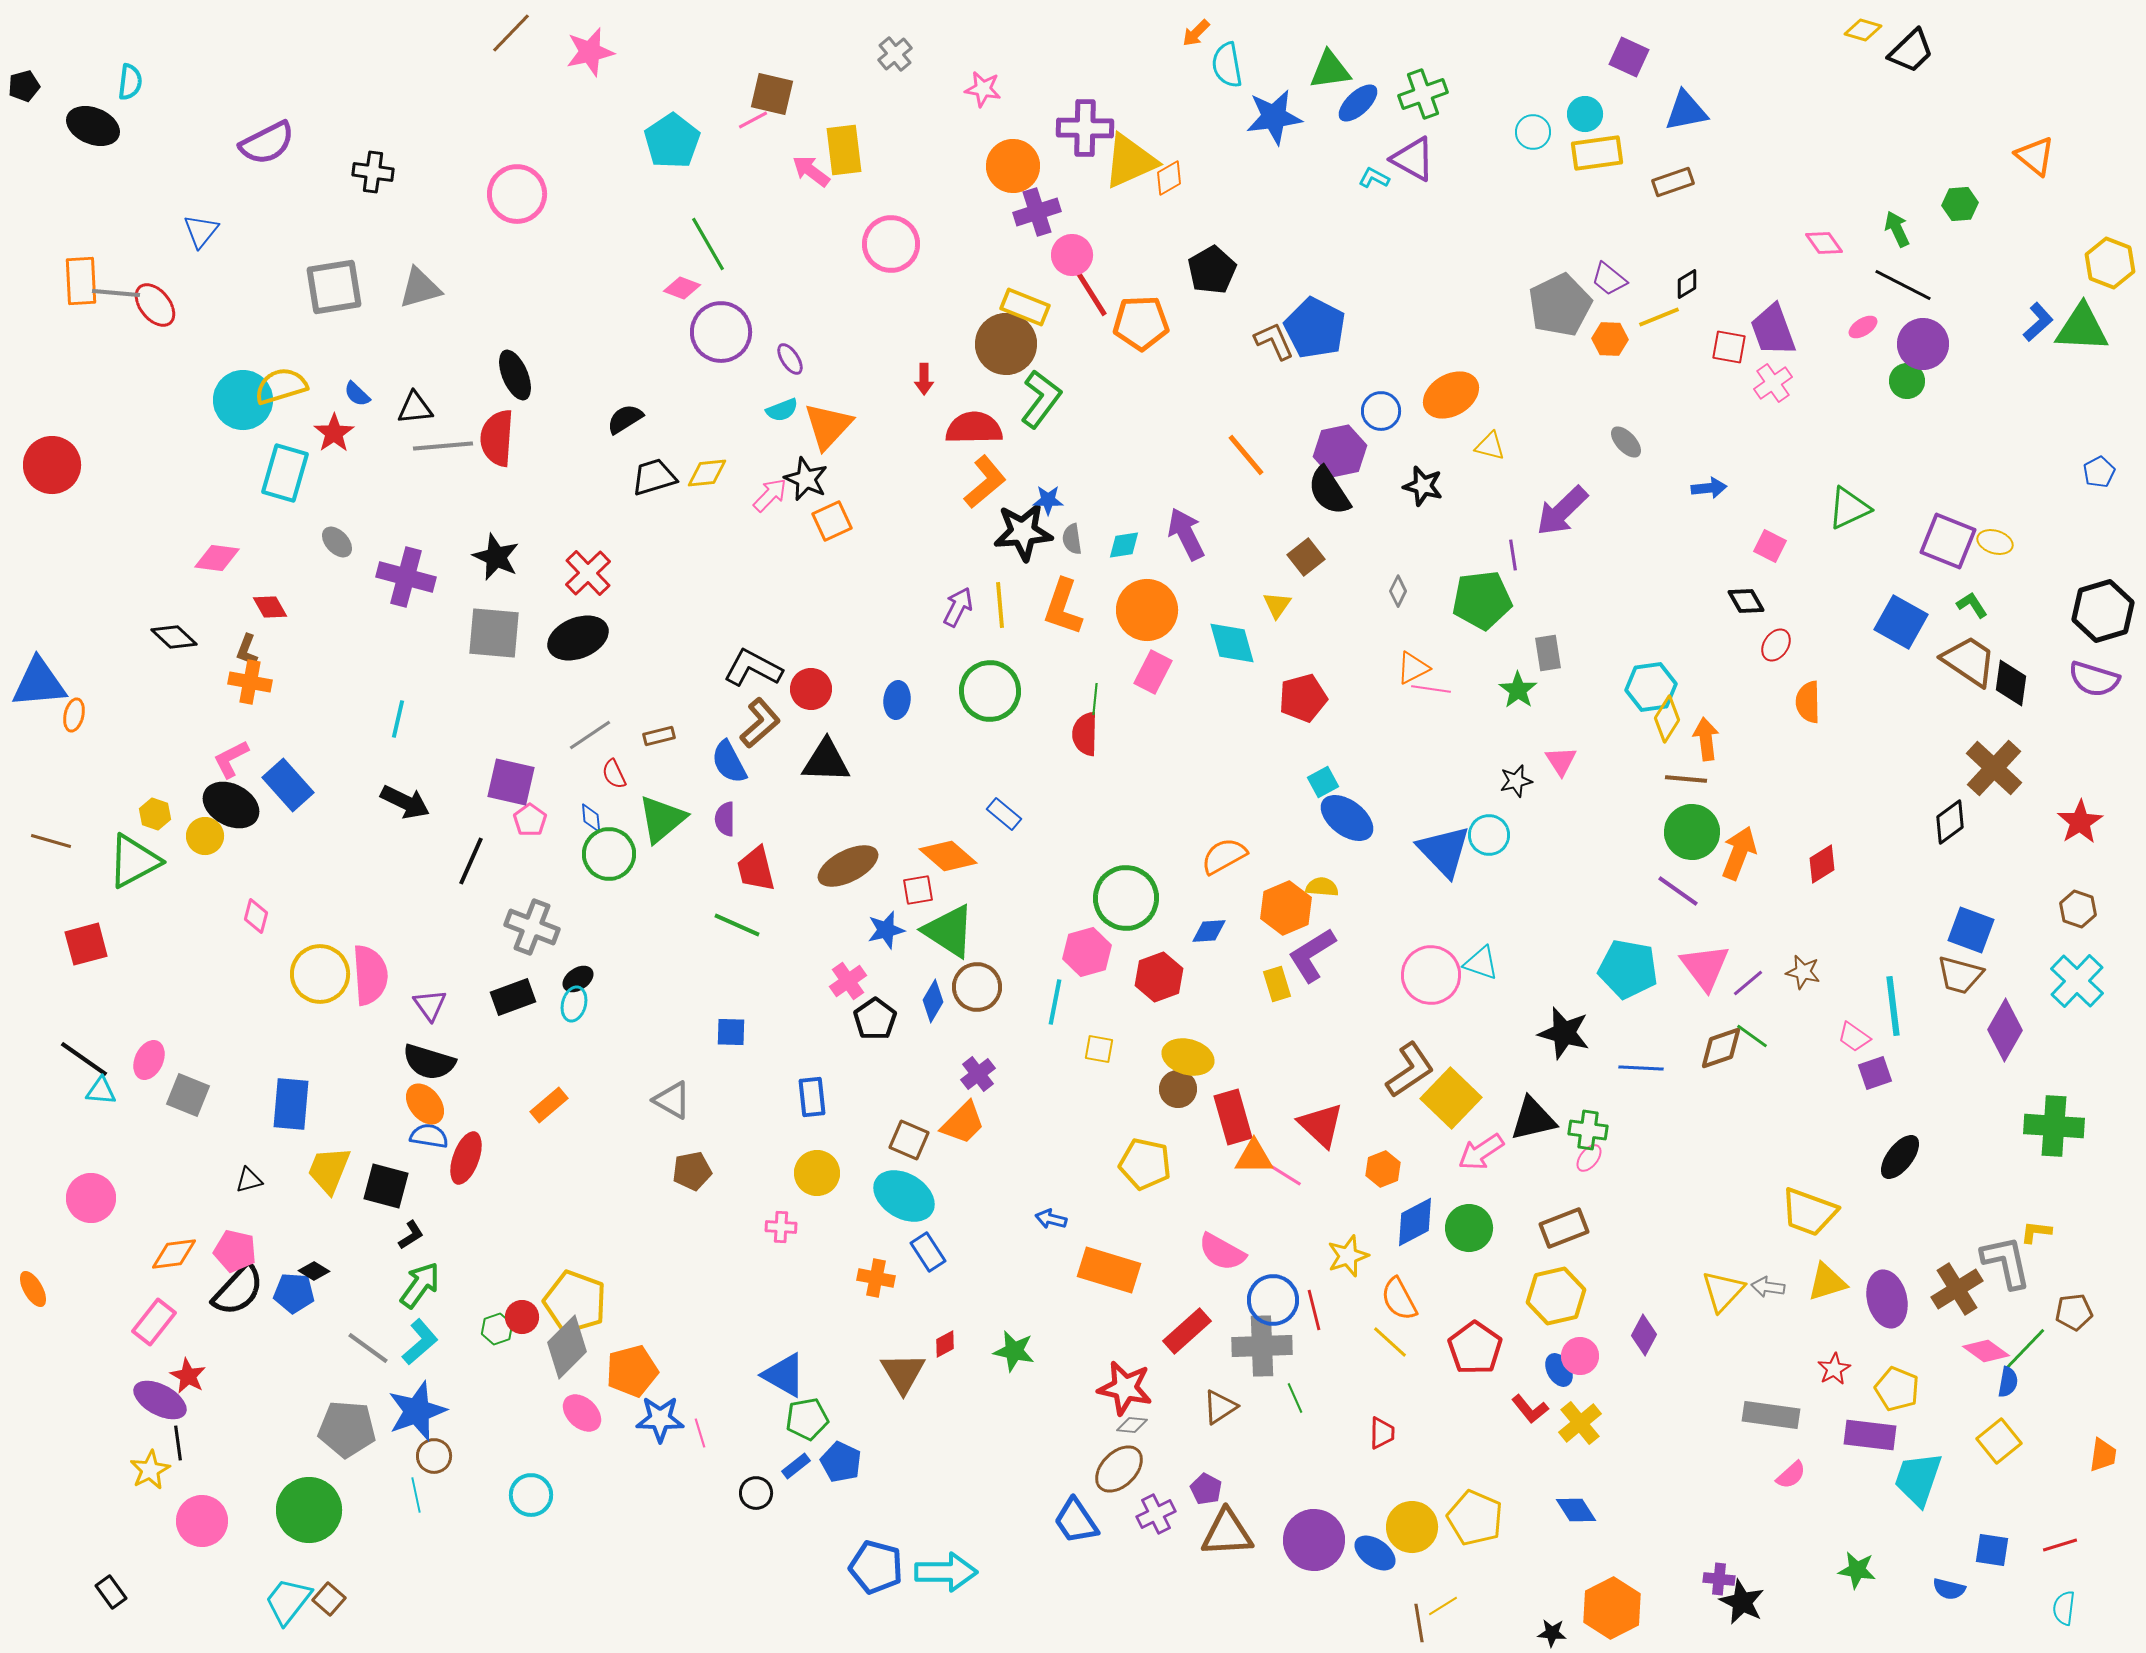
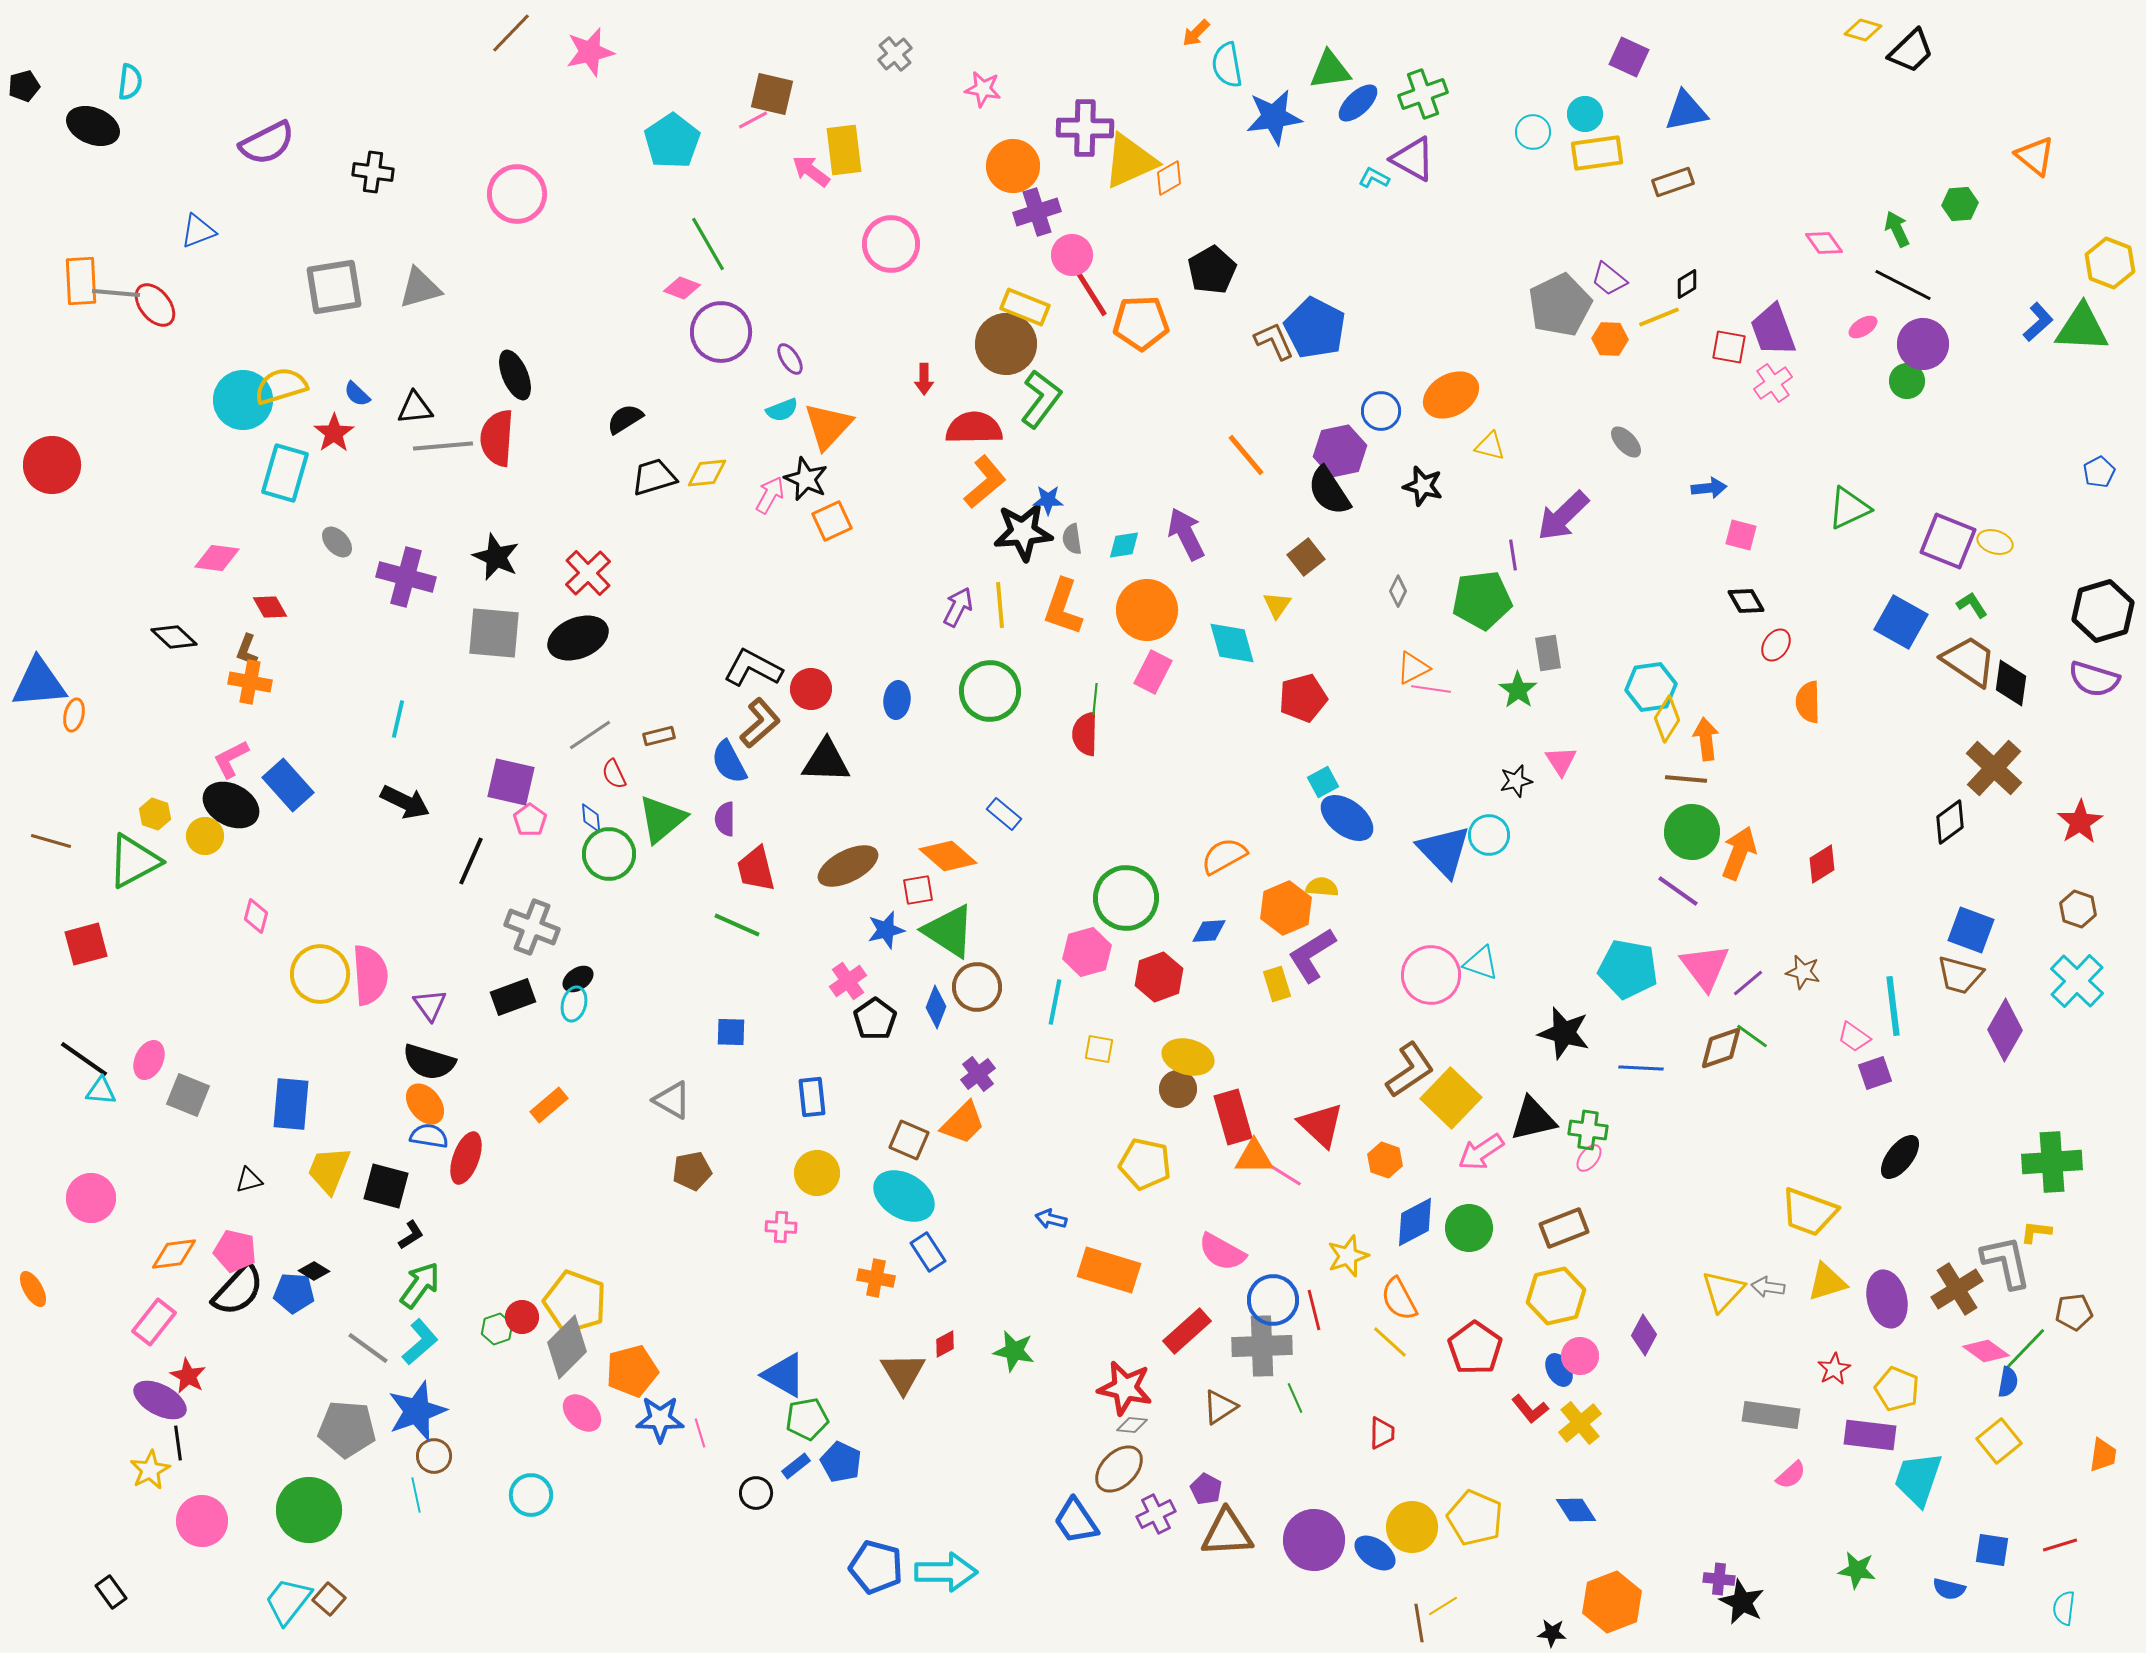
blue triangle at (201, 231): moved 3 px left; rotated 30 degrees clockwise
pink arrow at (770, 495): rotated 15 degrees counterclockwise
purple arrow at (1562, 511): moved 1 px right, 5 px down
pink square at (1770, 546): moved 29 px left, 11 px up; rotated 12 degrees counterclockwise
blue diamond at (933, 1001): moved 3 px right, 6 px down; rotated 9 degrees counterclockwise
green cross at (2054, 1126): moved 2 px left, 36 px down; rotated 8 degrees counterclockwise
orange hexagon at (1383, 1169): moved 2 px right, 9 px up; rotated 20 degrees counterclockwise
orange hexagon at (1612, 1608): moved 6 px up; rotated 6 degrees clockwise
